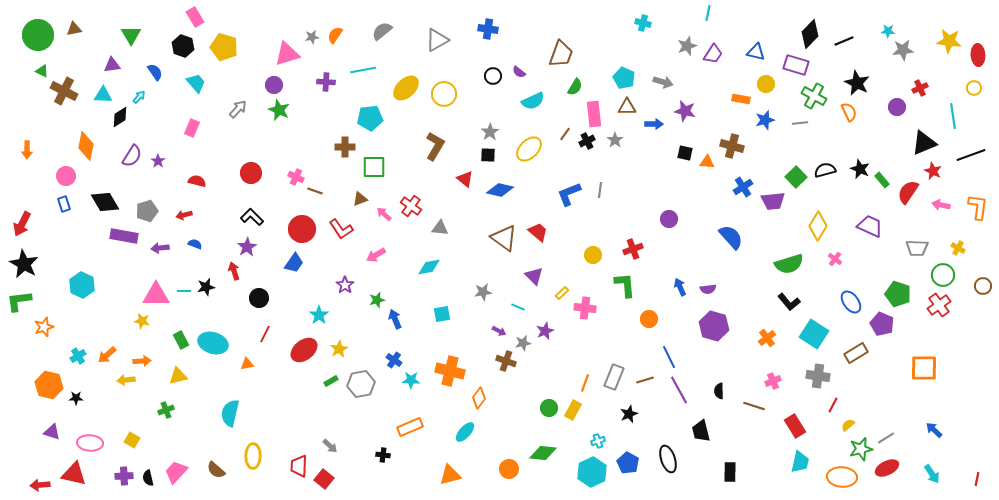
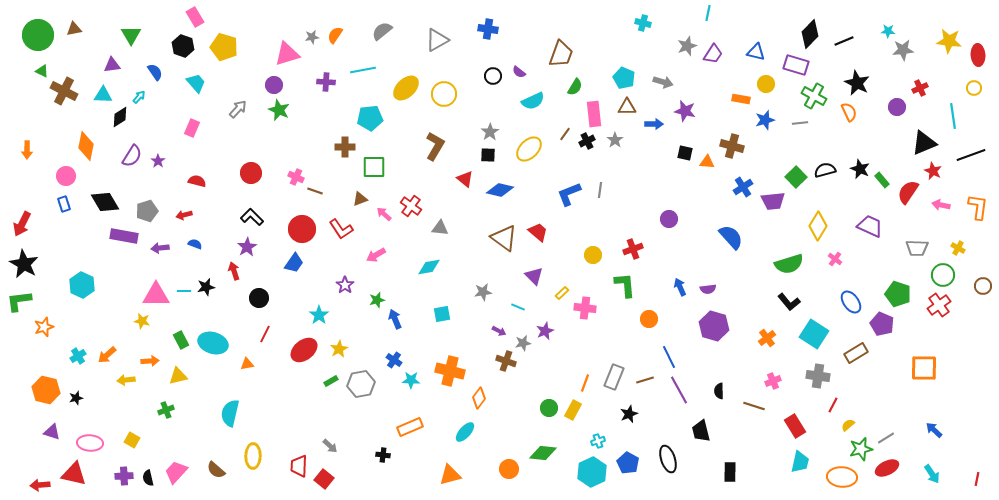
orange arrow at (142, 361): moved 8 px right
orange hexagon at (49, 385): moved 3 px left, 5 px down
black star at (76, 398): rotated 16 degrees counterclockwise
